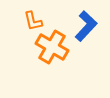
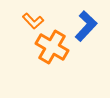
orange L-shape: rotated 30 degrees counterclockwise
